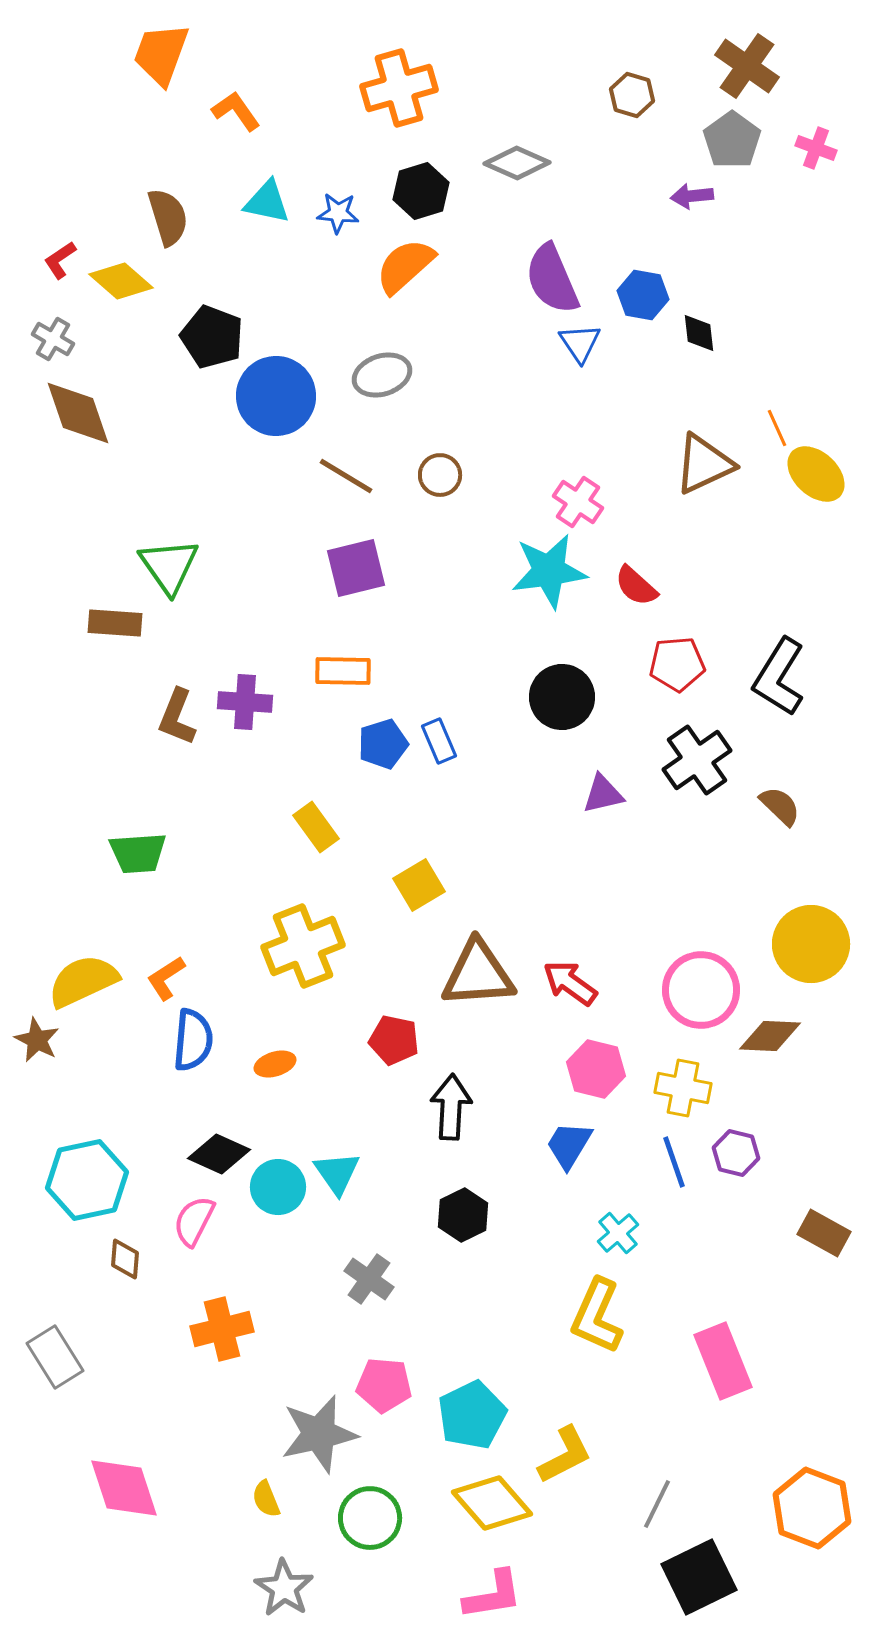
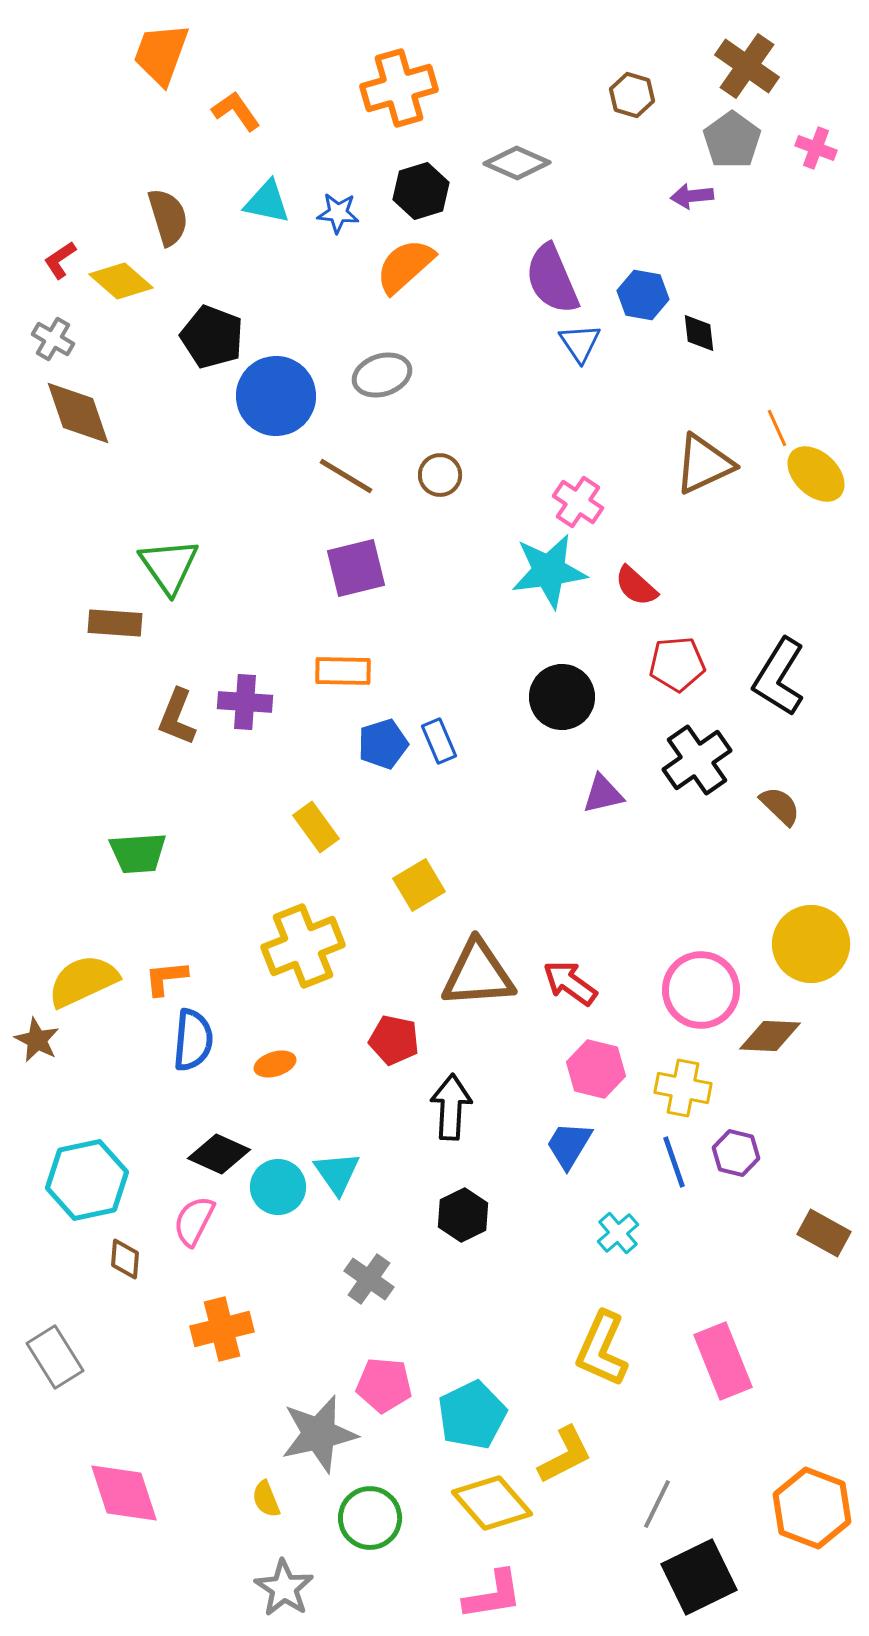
orange L-shape at (166, 978): rotated 27 degrees clockwise
yellow L-shape at (597, 1316): moved 5 px right, 33 px down
pink diamond at (124, 1488): moved 5 px down
